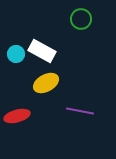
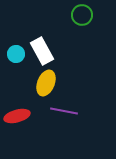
green circle: moved 1 px right, 4 px up
white rectangle: rotated 32 degrees clockwise
yellow ellipse: rotated 40 degrees counterclockwise
purple line: moved 16 px left
